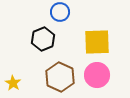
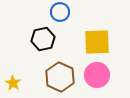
black hexagon: rotated 10 degrees clockwise
